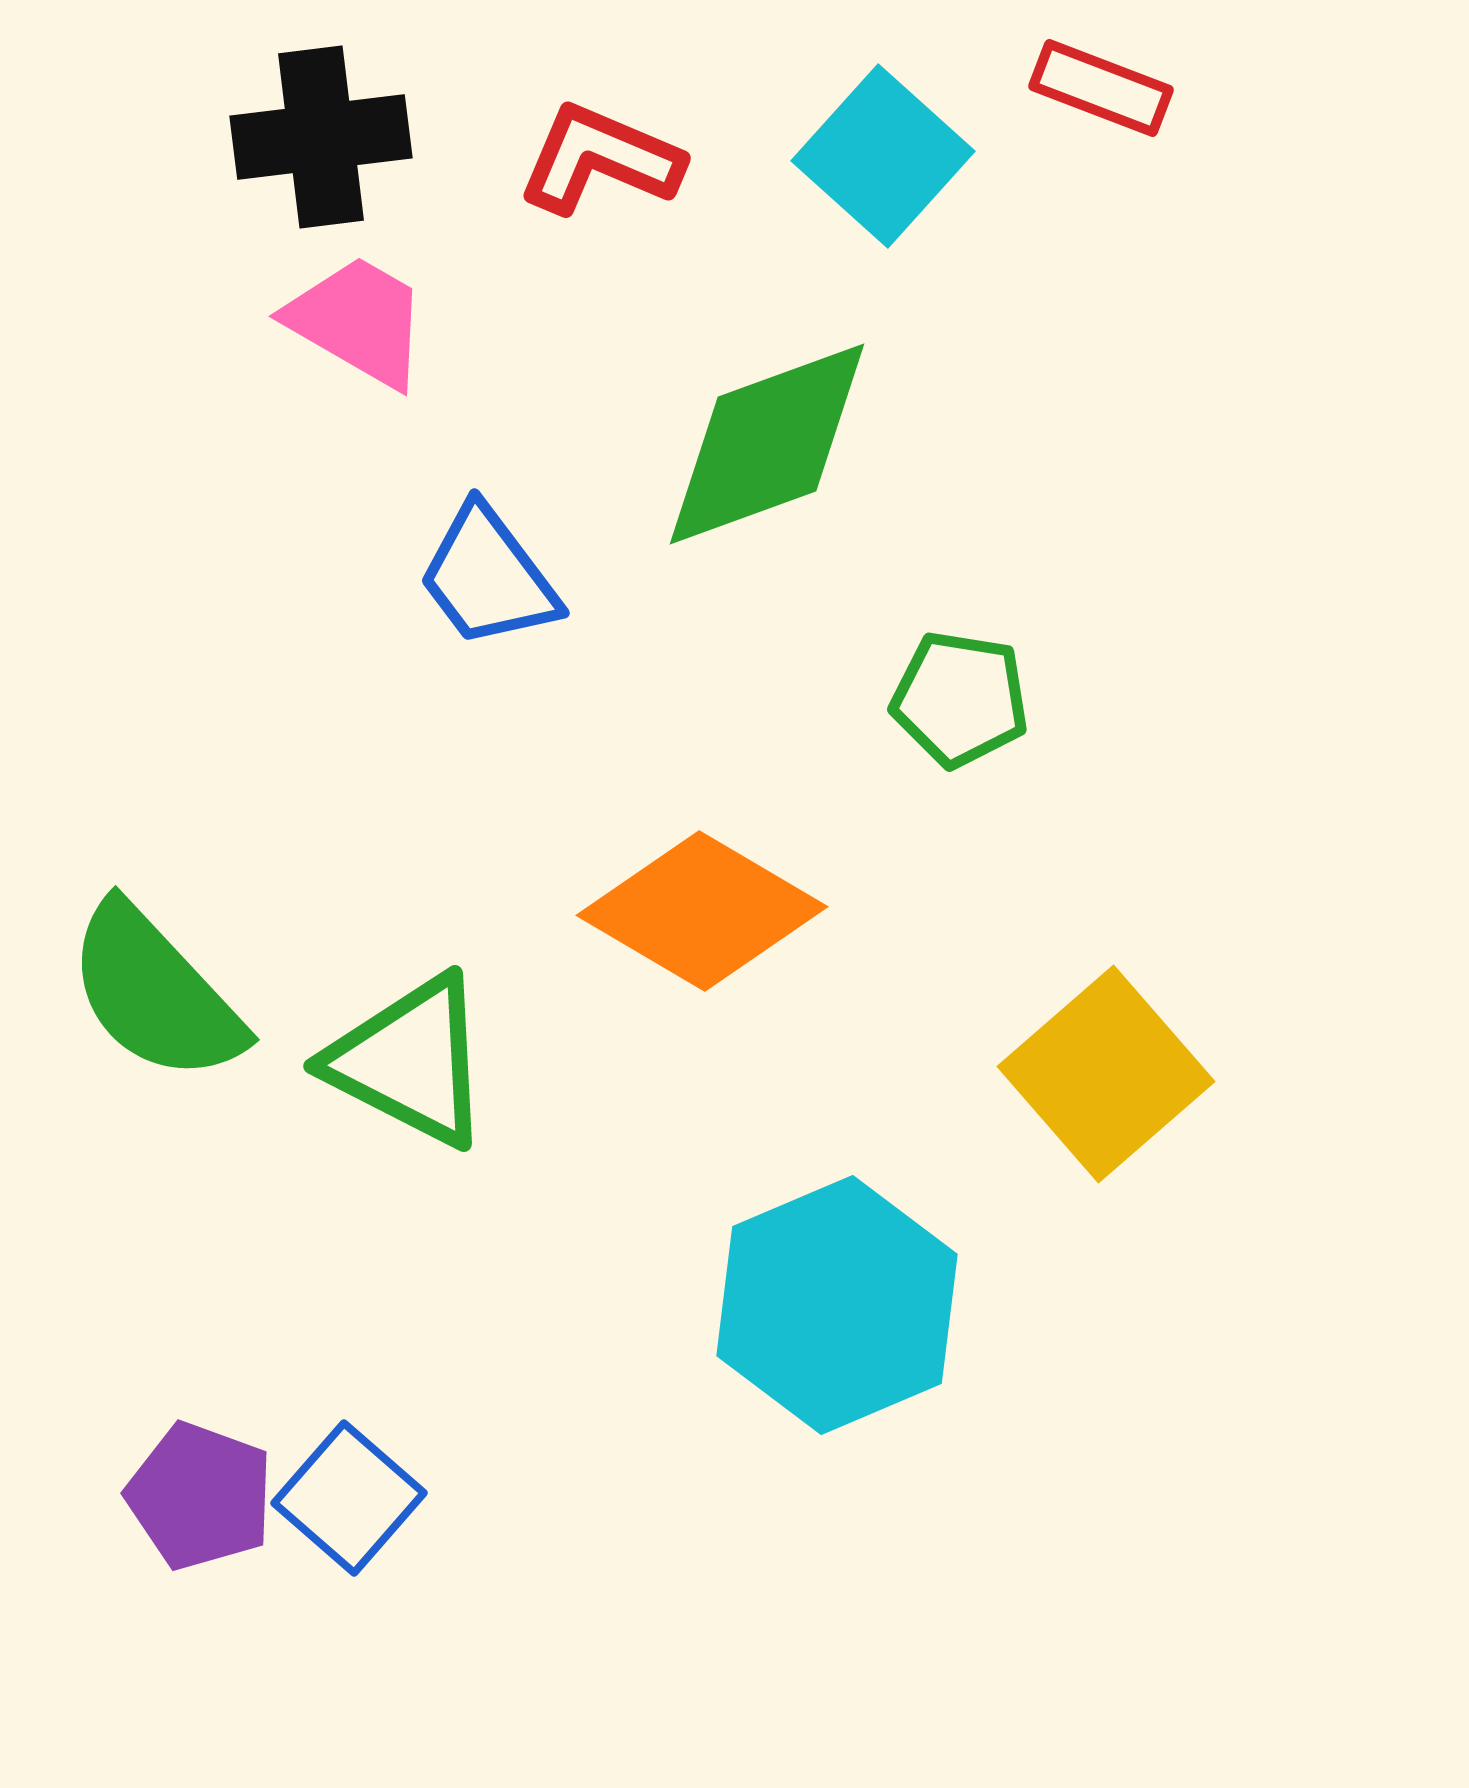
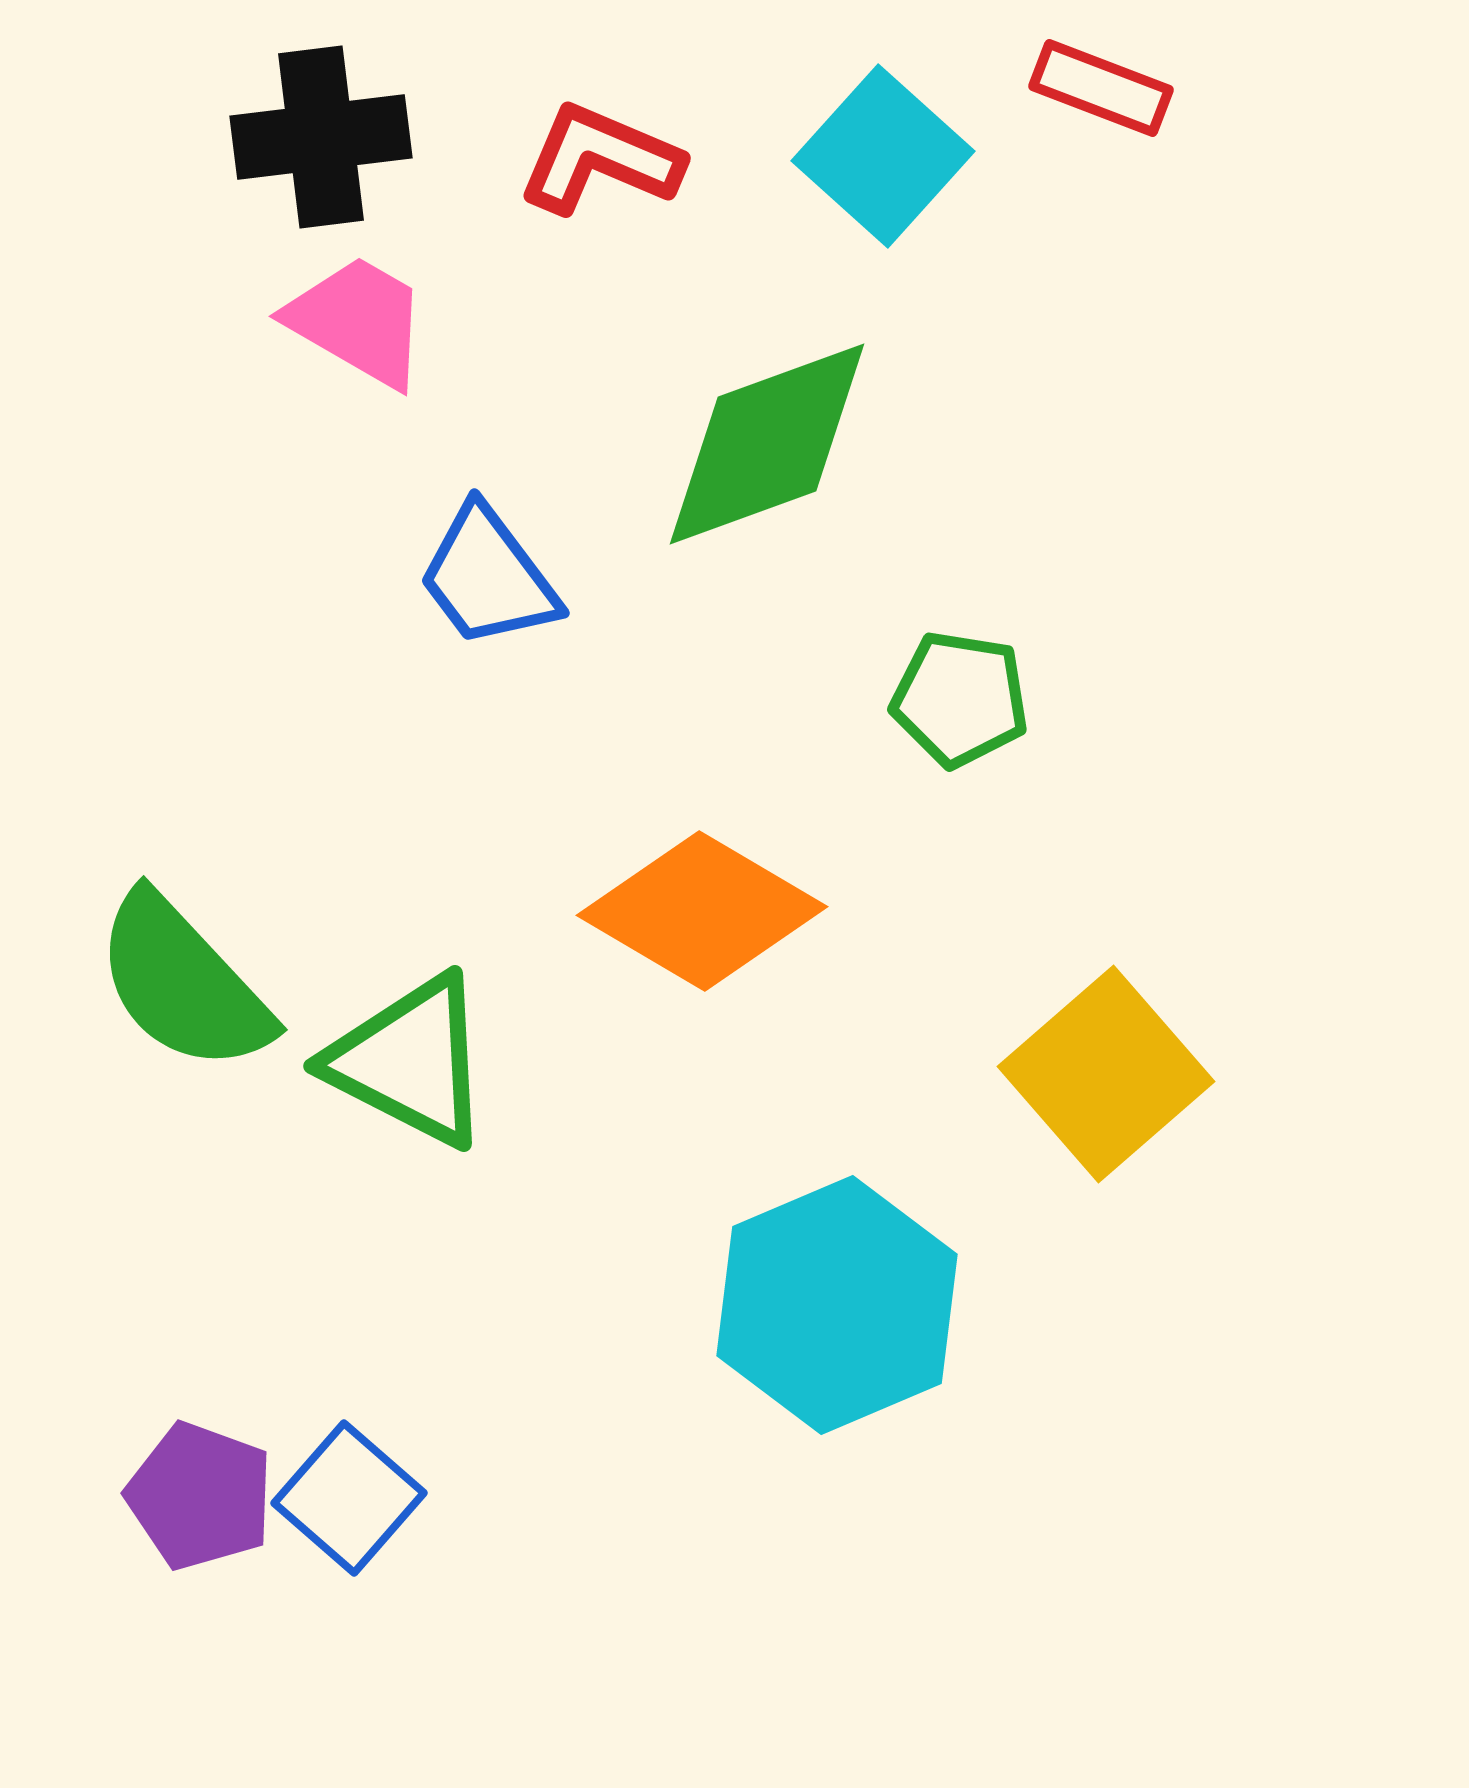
green semicircle: moved 28 px right, 10 px up
